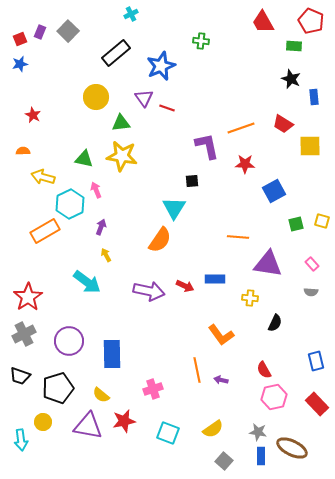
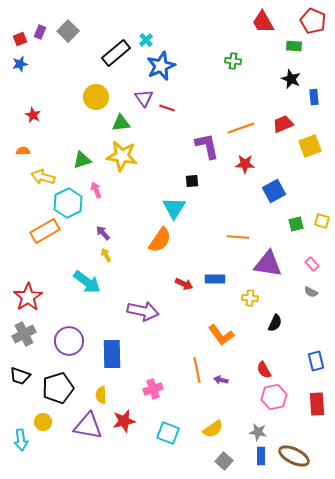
cyan cross at (131, 14): moved 15 px right, 26 px down; rotated 16 degrees counterclockwise
red pentagon at (311, 21): moved 2 px right
green cross at (201, 41): moved 32 px right, 20 px down
red trapezoid at (283, 124): rotated 125 degrees clockwise
yellow square at (310, 146): rotated 20 degrees counterclockwise
green triangle at (84, 159): moved 2 px left, 1 px down; rotated 30 degrees counterclockwise
cyan hexagon at (70, 204): moved 2 px left, 1 px up
purple arrow at (101, 227): moved 2 px right, 6 px down; rotated 63 degrees counterclockwise
red arrow at (185, 286): moved 1 px left, 2 px up
purple arrow at (149, 291): moved 6 px left, 20 px down
gray semicircle at (311, 292): rotated 24 degrees clockwise
yellow semicircle at (101, 395): rotated 48 degrees clockwise
red rectangle at (317, 404): rotated 40 degrees clockwise
brown ellipse at (292, 448): moved 2 px right, 8 px down
